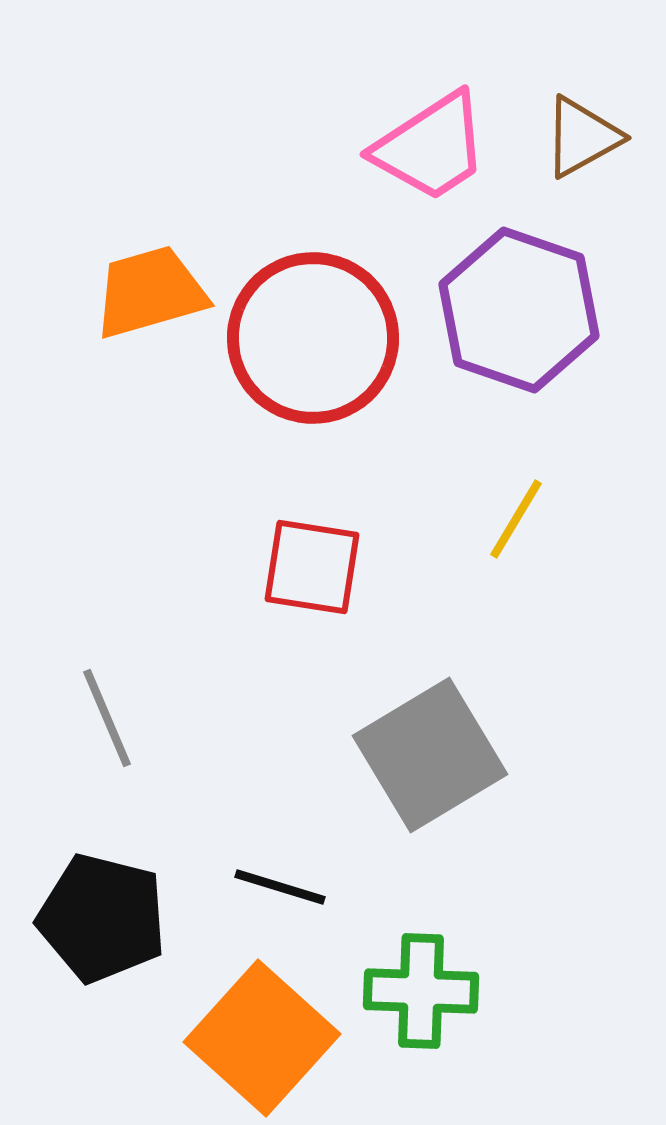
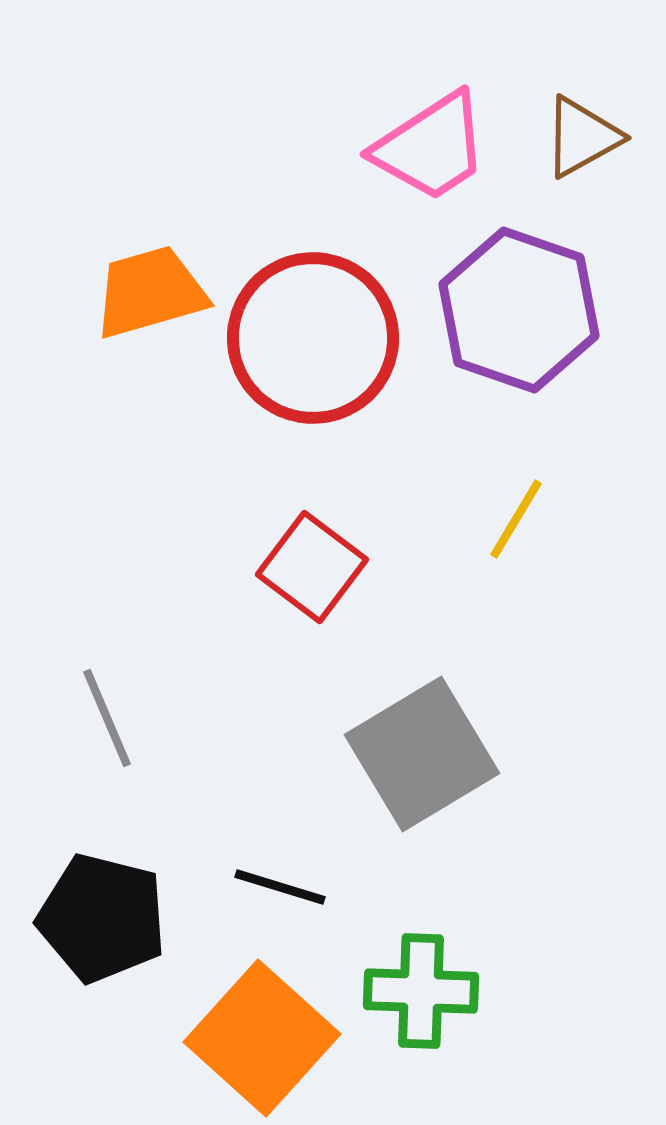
red square: rotated 28 degrees clockwise
gray square: moved 8 px left, 1 px up
